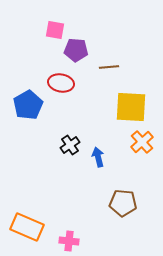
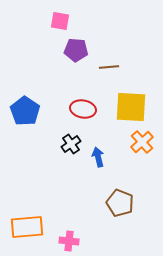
pink square: moved 5 px right, 9 px up
red ellipse: moved 22 px right, 26 px down
blue pentagon: moved 3 px left, 6 px down; rotated 8 degrees counterclockwise
black cross: moved 1 px right, 1 px up
brown pentagon: moved 3 px left; rotated 16 degrees clockwise
orange rectangle: rotated 28 degrees counterclockwise
